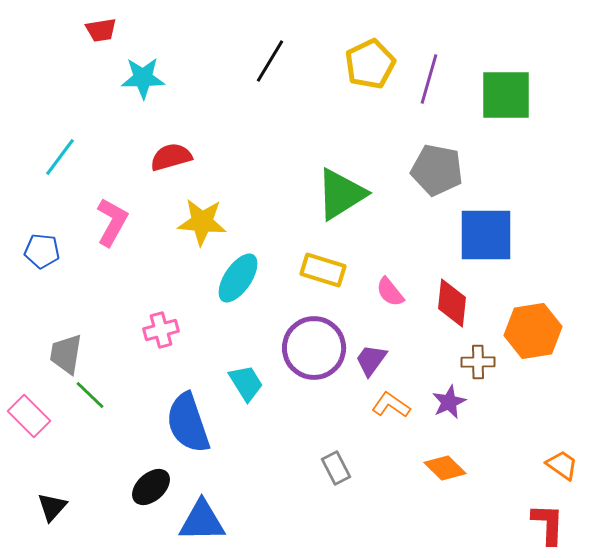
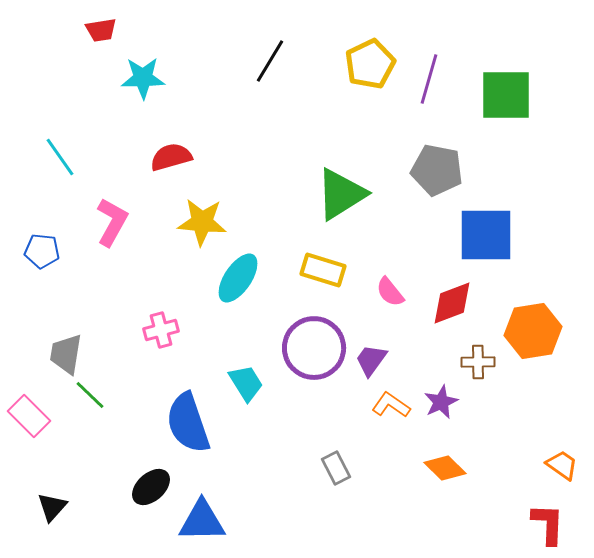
cyan line: rotated 72 degrees counterclockwise
red diamond: rotated 63 degrees clockwise
purple star: moved 8 px left
